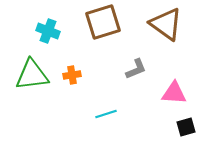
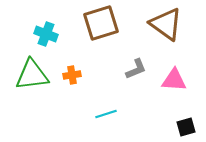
brown square: moved 2 px left, 1 px down
cyan cross: moved 2 px left, 3 px down
pink triangle: moved 13 px up
